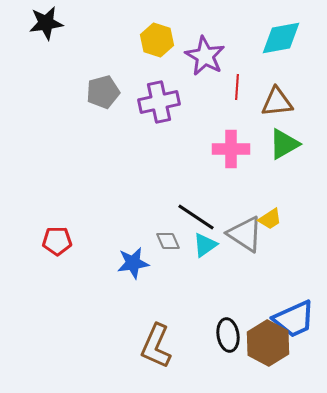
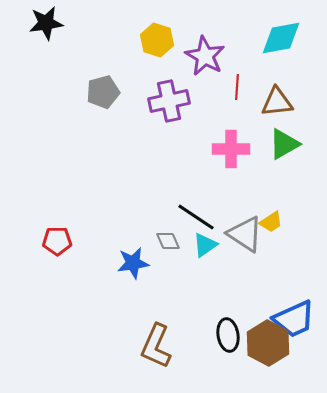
purple cross: moved 10 px right, 1 px up
yellow trapezoid: moved 1 px right, 3 px down
